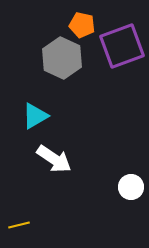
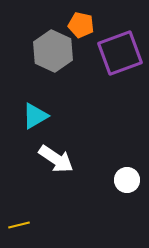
orange pentagon: moved 1 px left
purple square: moved 2 px left, 7 px down
gray hexagon: moved 9 px left, 7 px up
white arrow: moved 2 px right
white circle: moved 4 px left, 7 px up
